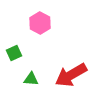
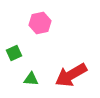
pink hexagon: rotated 20 degrees clockwise
